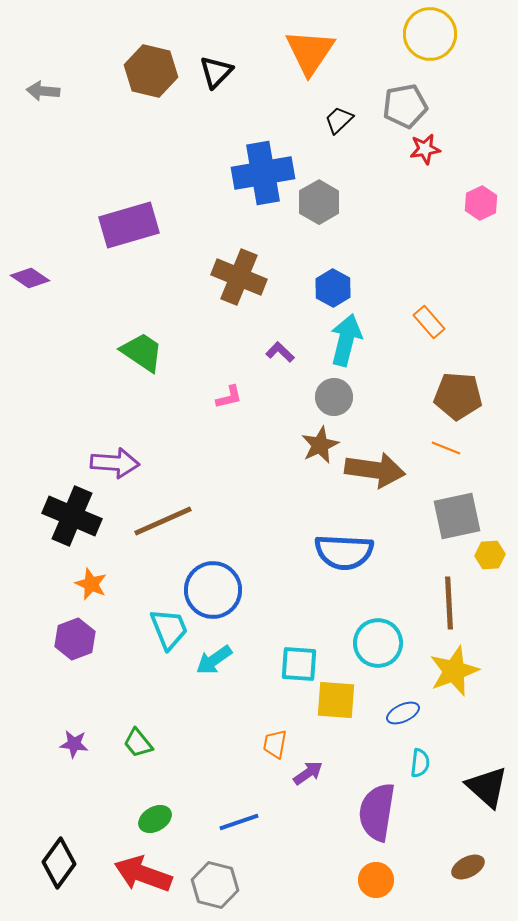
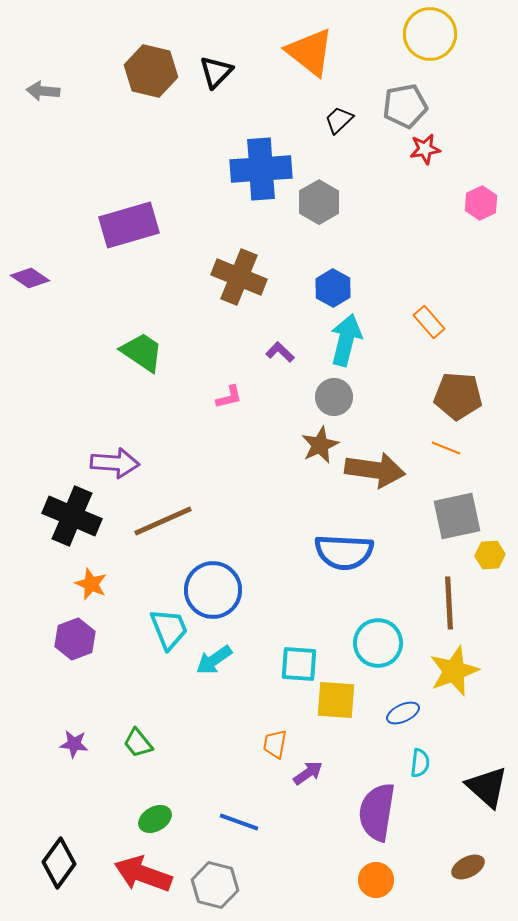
orange triangle at (310, 52): rotated 26 degrees counterclockwise
blue cross at (263, 173): moved 2 px left, 4 px up; rotated 6 degrees clockwise
blue line at (239, 822): rotated 39 degrees clockwise
